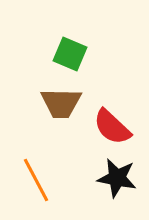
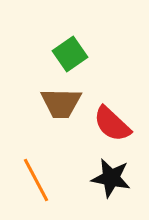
green square: rotated 32 degrees clockwise
red semicircle: moved 3 px up
black star: moved 6 px left
